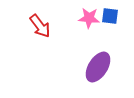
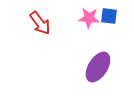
blue square: moved 1 px left
red arrow: moved 3 px up
